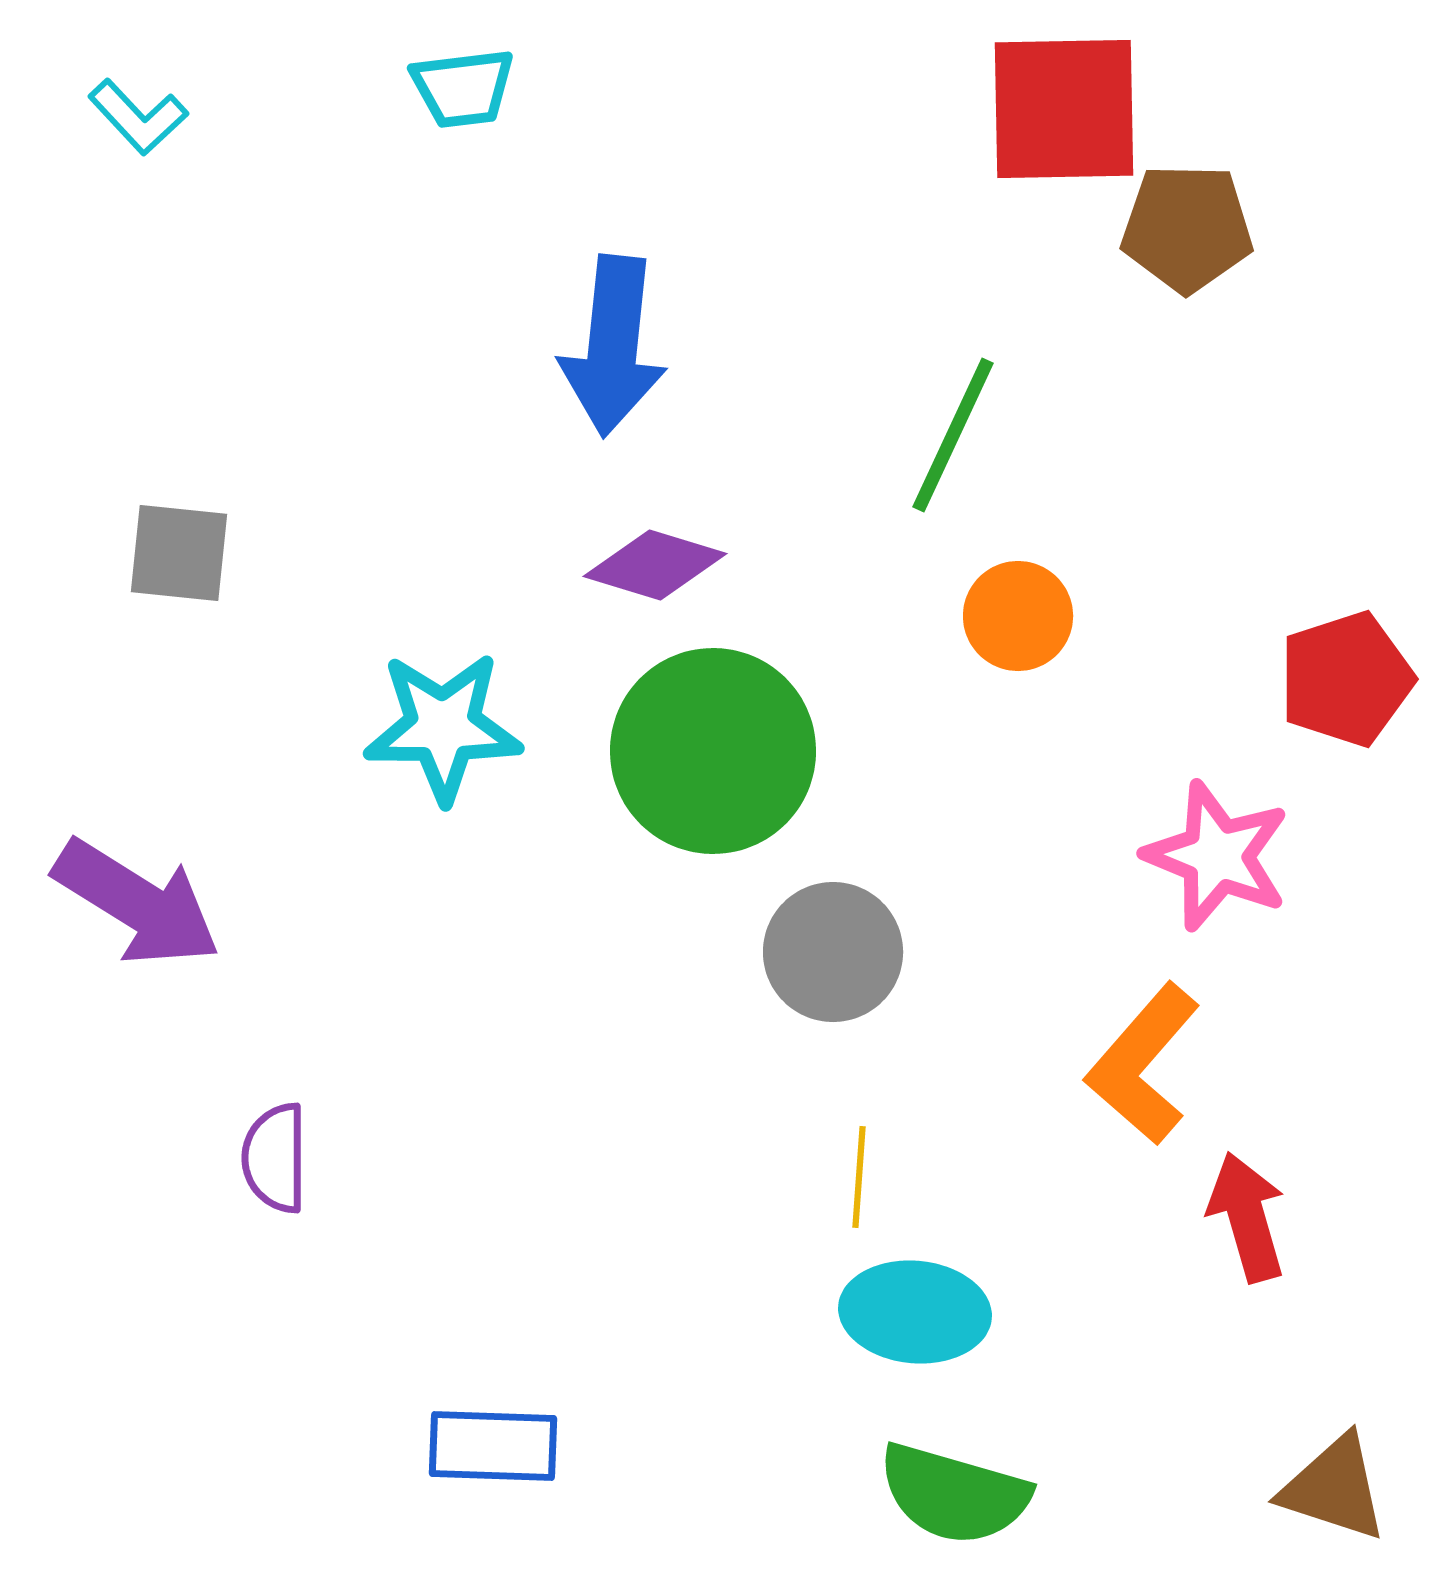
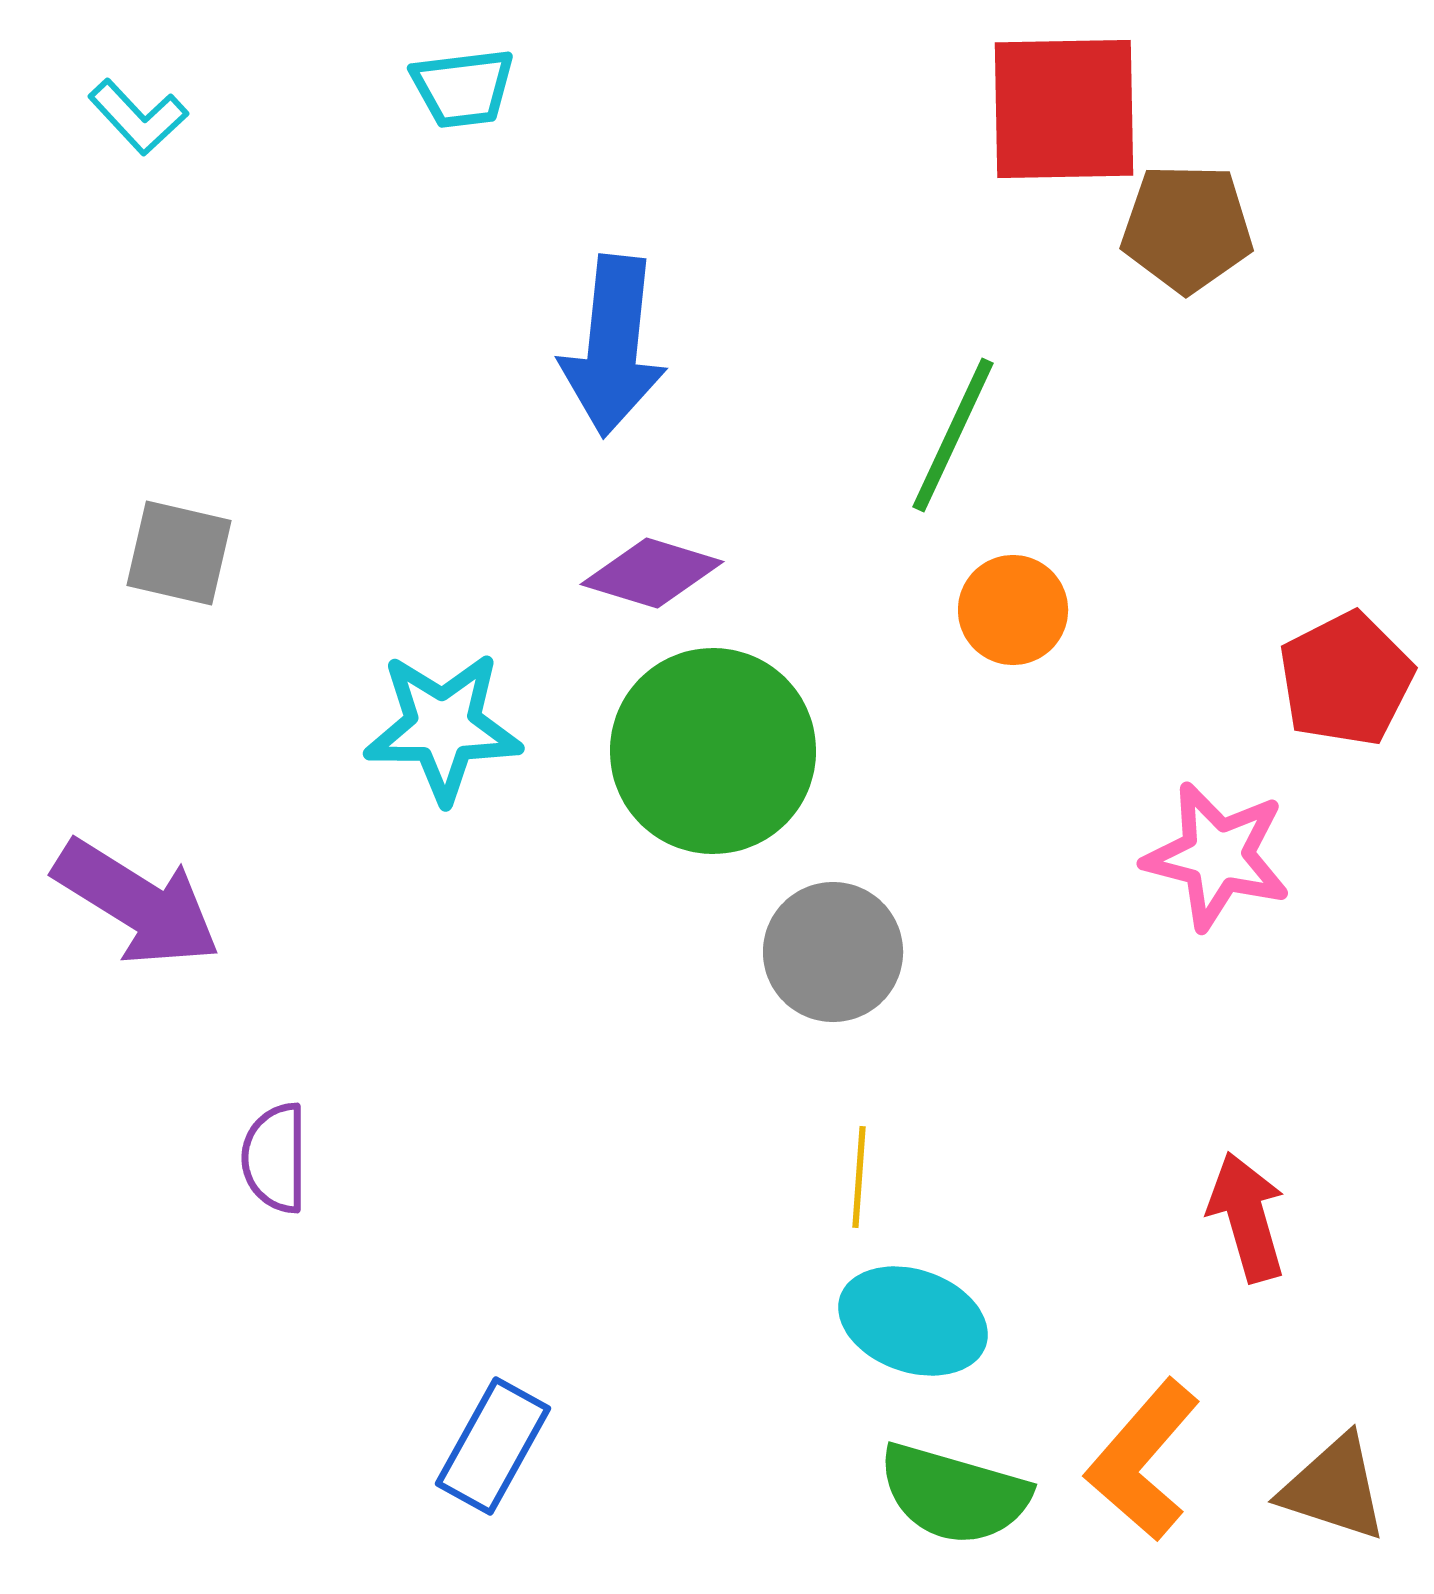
gray square: rotated 7 degrees clockwise
purple diamond: moved 3 px left, 8 px down
orange circle: moved 5 px left, 6 px up
red pentagon: rotated 9 degrees counterclockwise
pink star: rotated 8 degrees counterclockwise
orange L-shape: moved 396 px down
cyan ellipse: moved 2 px left, 9 px down; rotated 14 degrees clockwise
blue rectangle: rotated 63 degrees counterclockwise
